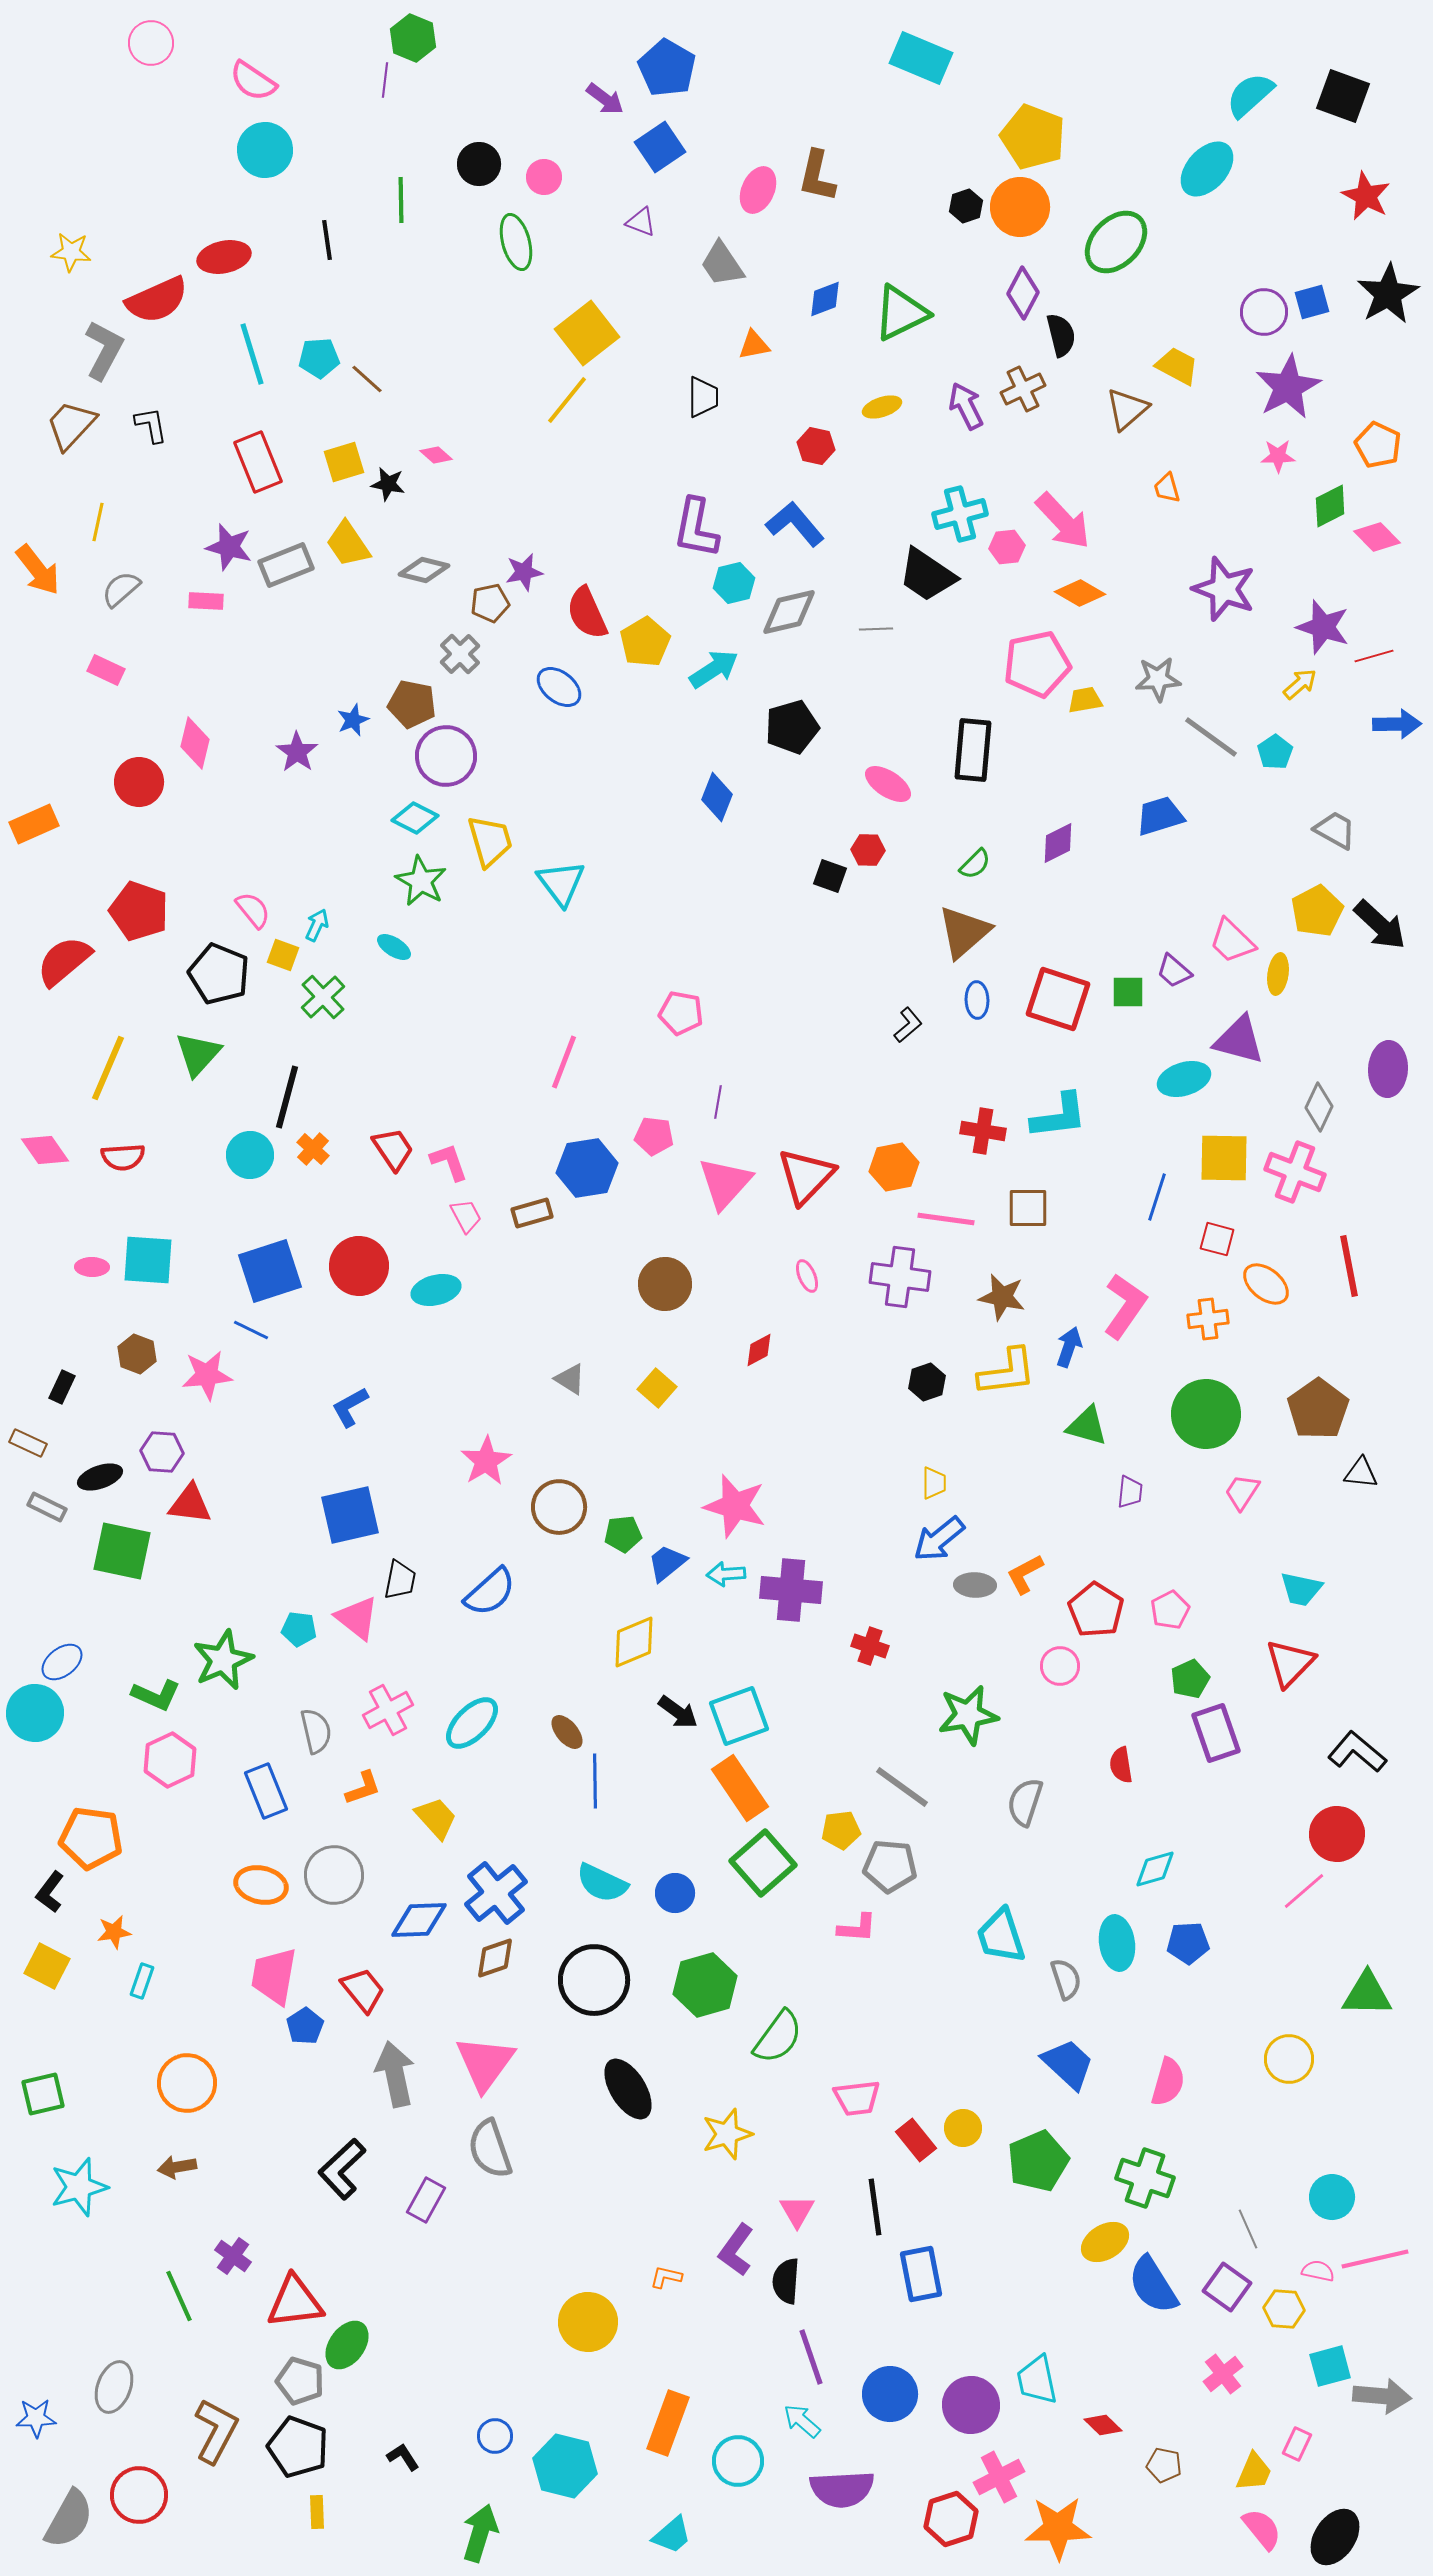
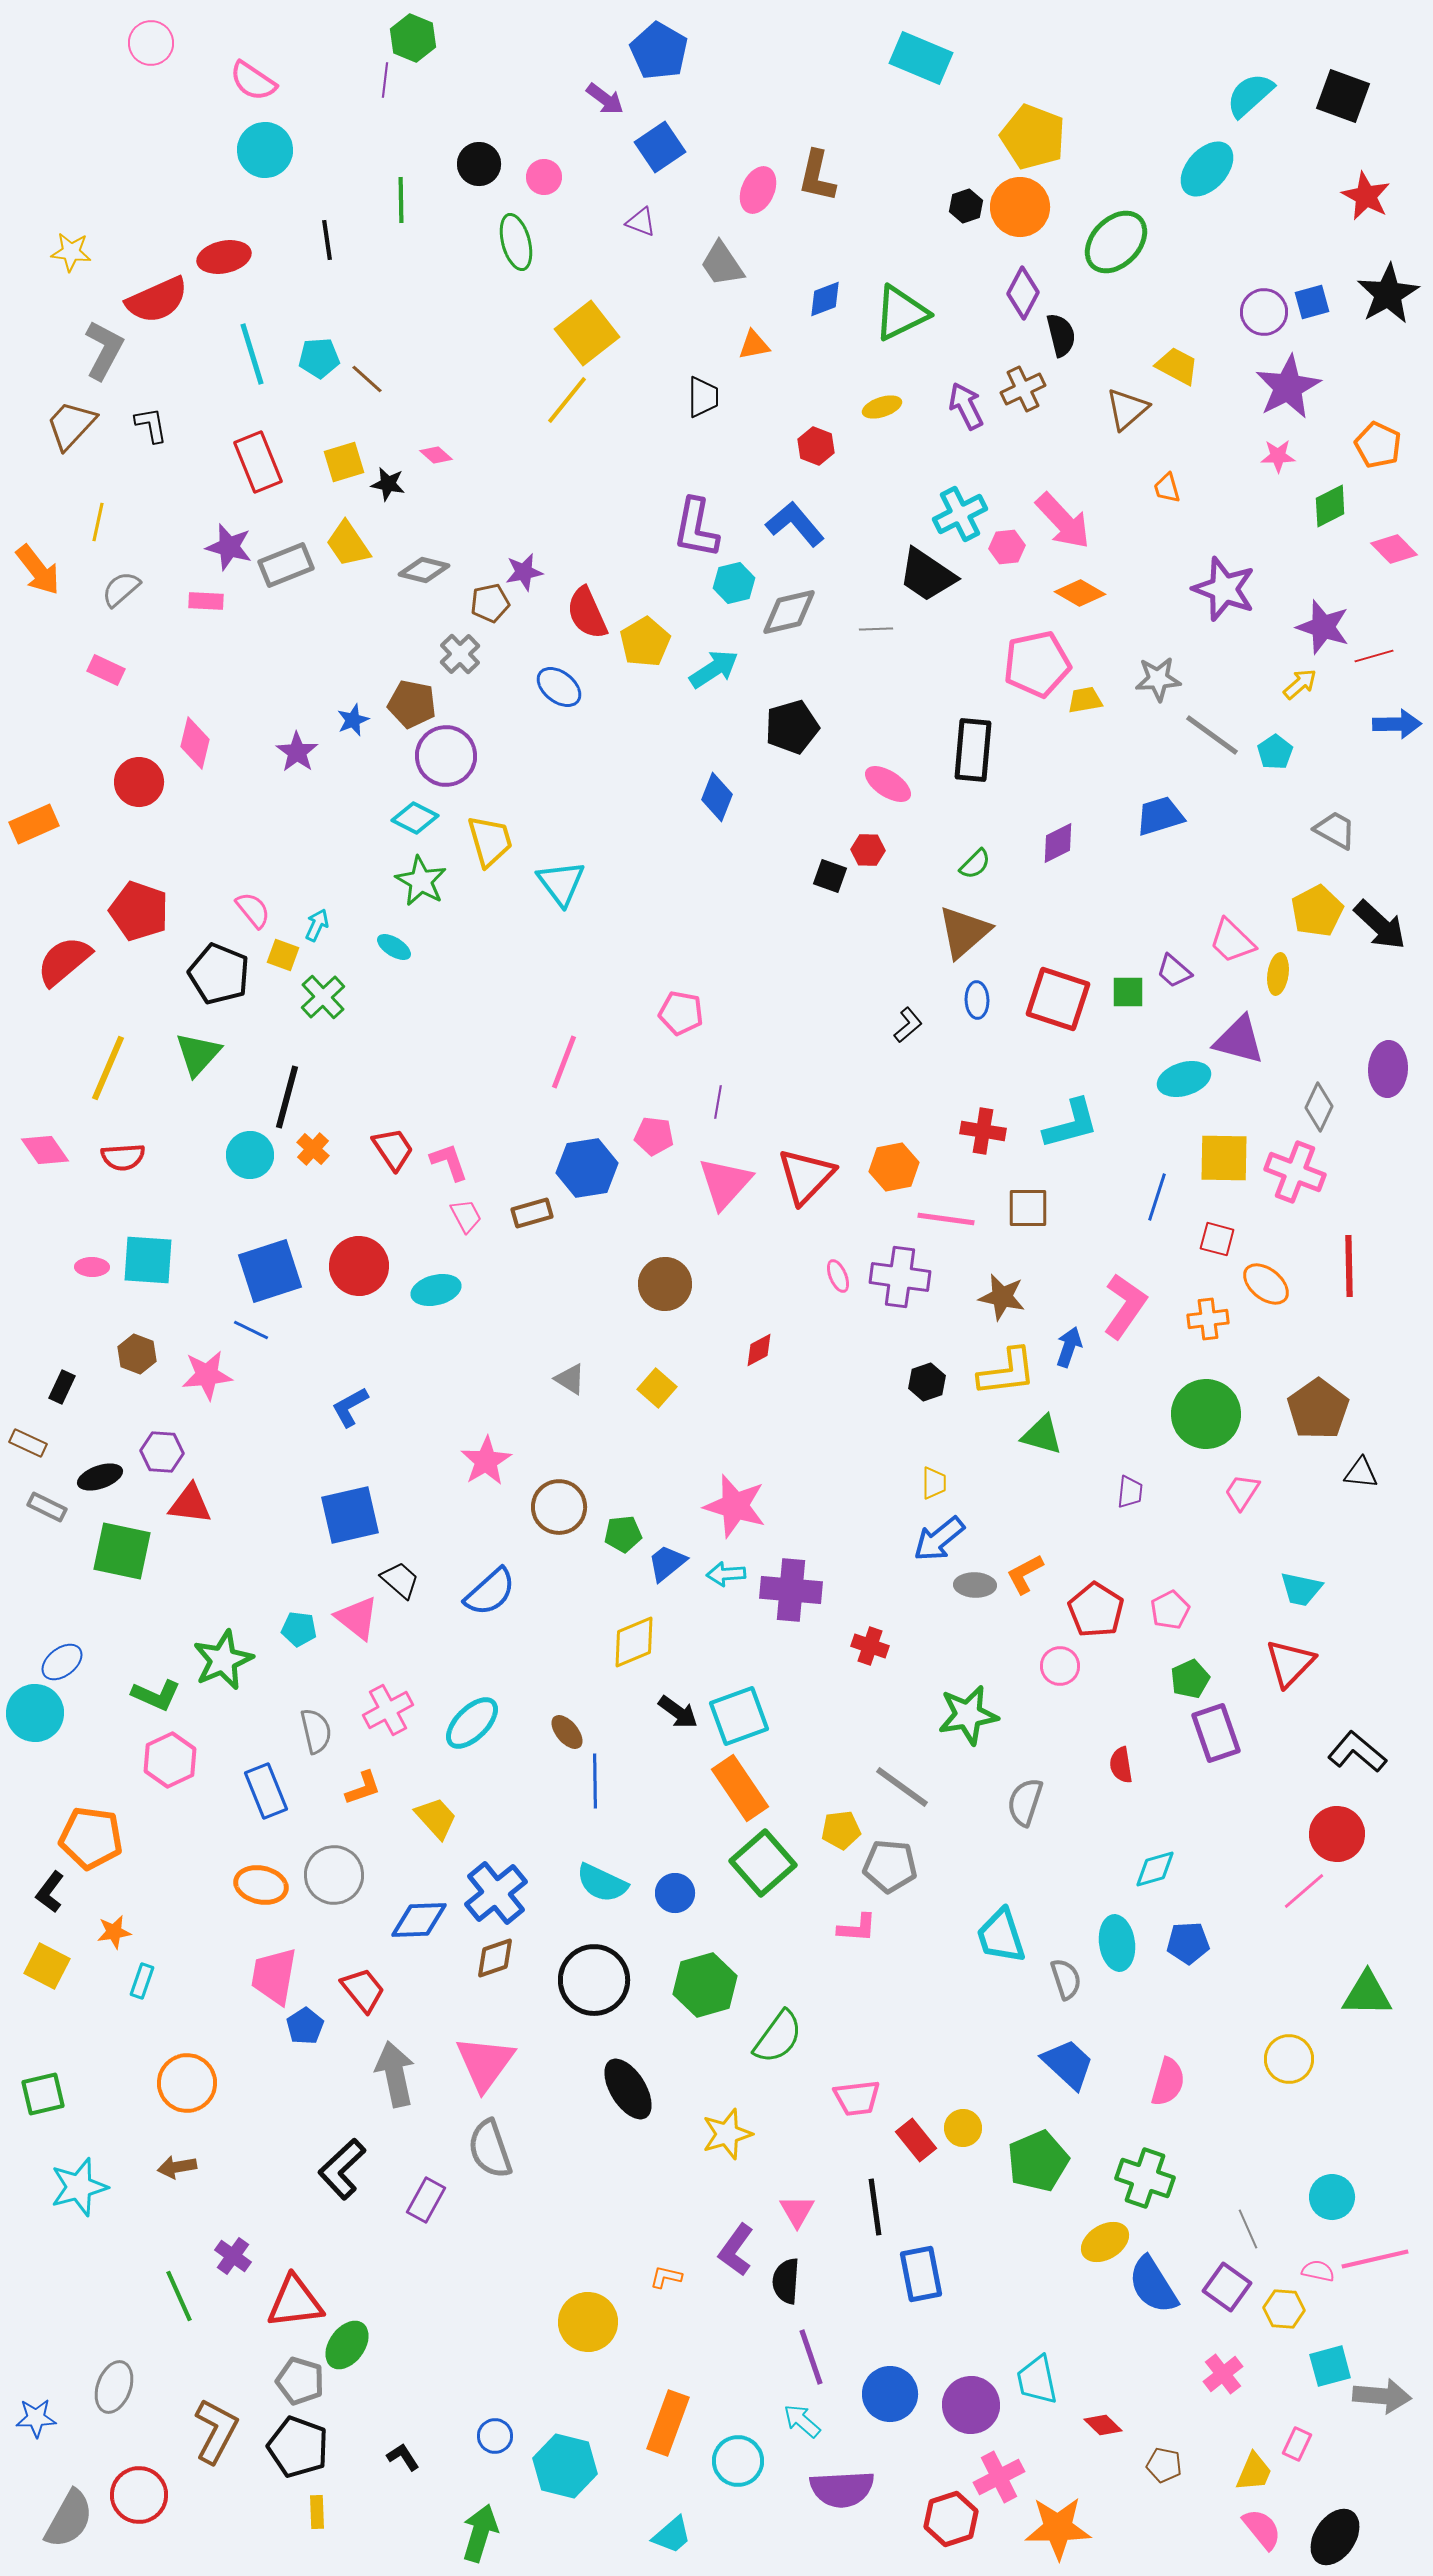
blue pentagon at (667, 68): moved 8 px left, 17 px up
red hexagon at (816, 446): rotated 9 degrees clockwise
cyan cross at (960, 514): rotated 12 degrees counterclockwise
pink diamond at (1377, 537): moved 17 px right, 12 px down
gray line at (1211, 737): moved 1 px right, 2 px up
cyan L-shape at (1059, 1116): moved 12 px right, 8 px down; rotated 8 degrees counterclockwise
red line at (1349, 1266): rotated 10 degrees clockwise
pink ellipse at (807, 1276): moved 31 px right
green triangle at (1087, 1426): moved 45 px left, 9 px down
black trapezoid at (400, 1580): rotated 60 degrees counterclockwise
